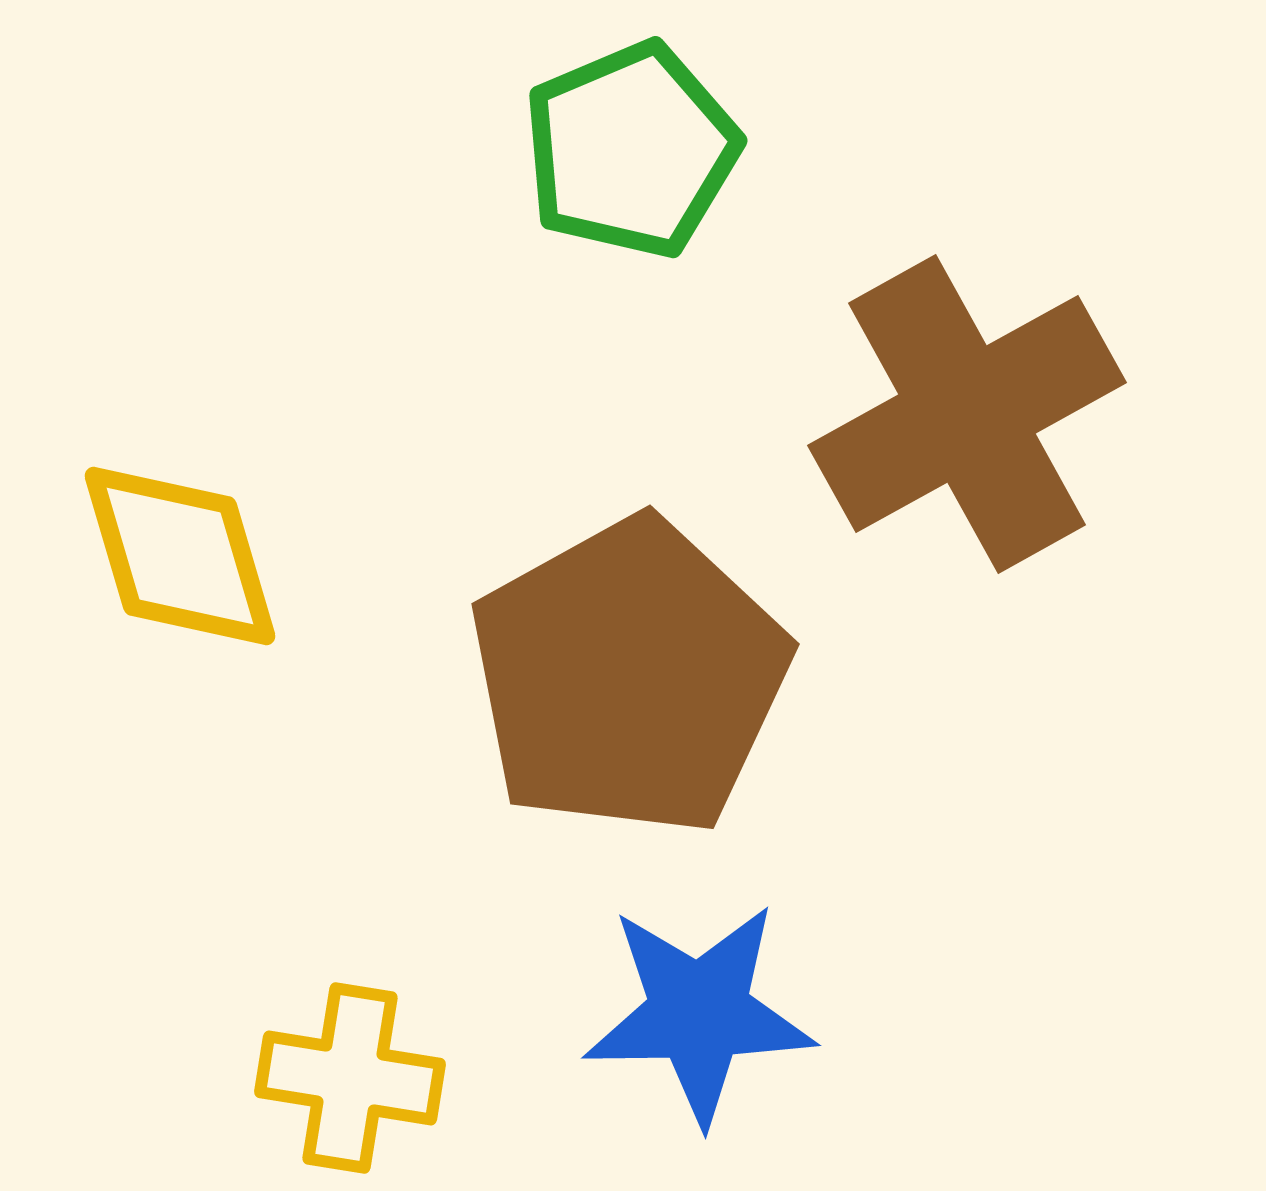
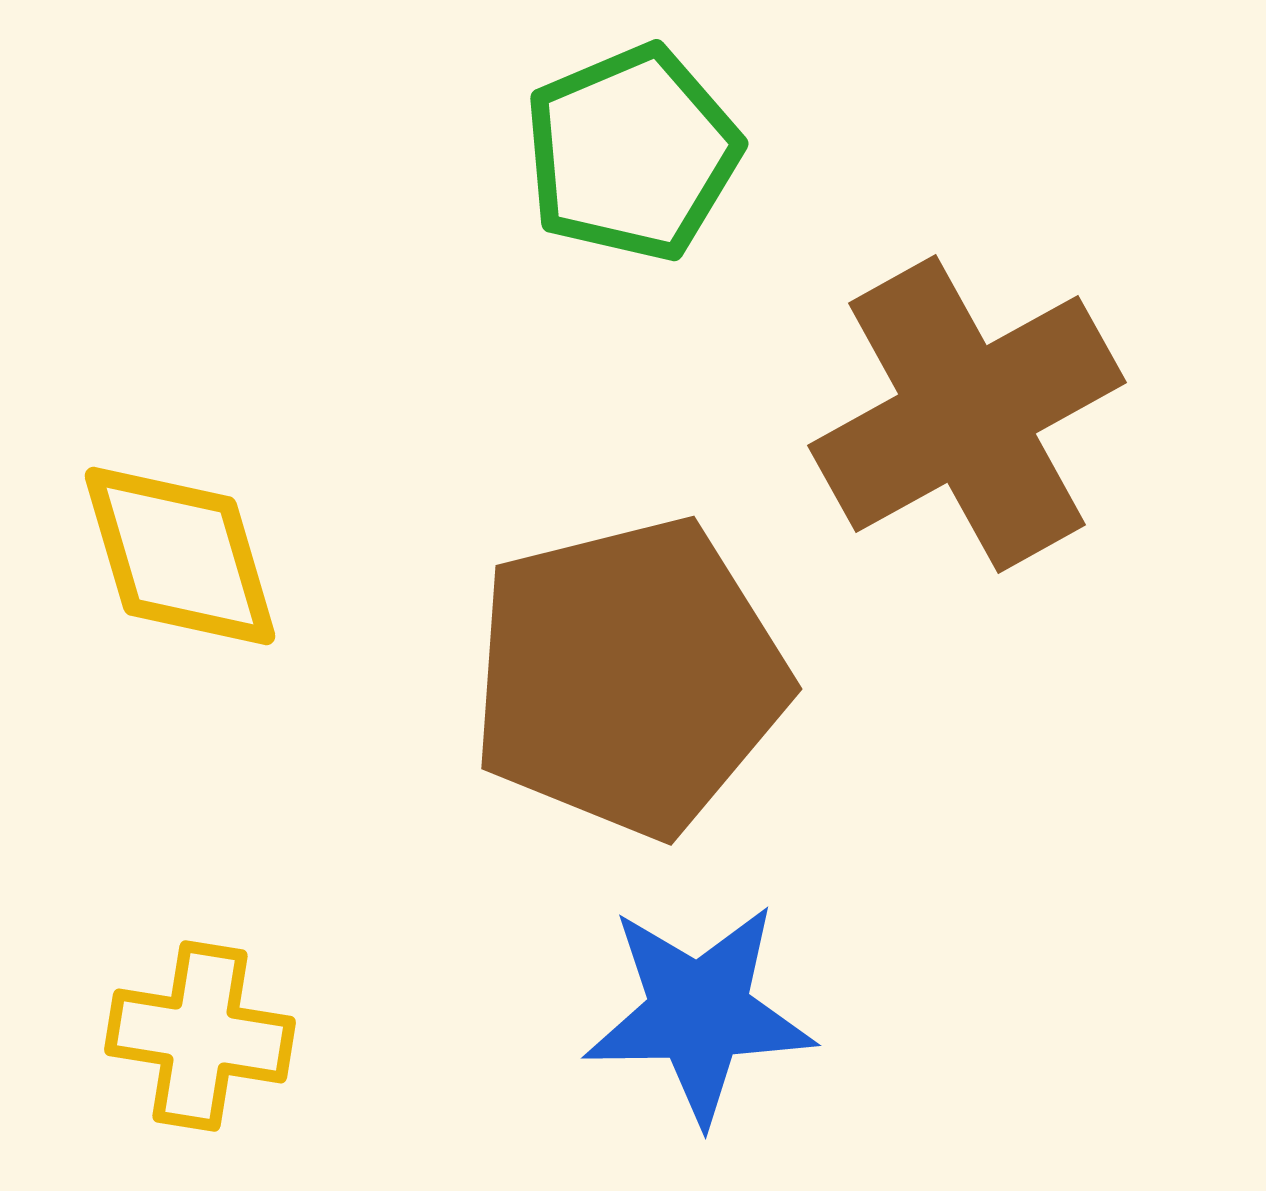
green pentagon: moved 1 px right, 3 px down
brown pentagon: rotated 15 degrees clockwise
yellow cross: moved 150 px left, 42 px up
